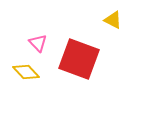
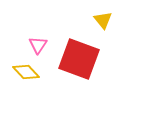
yellow triangle: moved 10 px left; rotated 24 degrees clockwise
pink triangle: moved 2 px down; rotated 18 degrees clockwise
